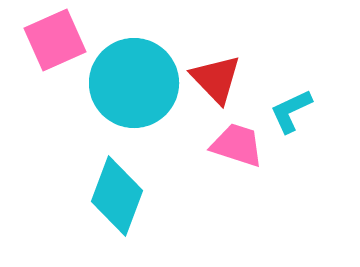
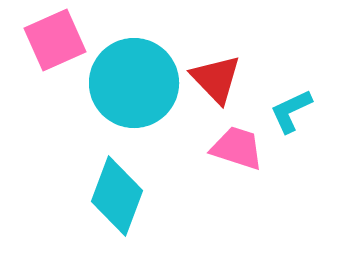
pink trapezoid: moved 3 px down
